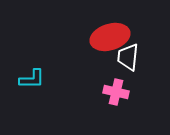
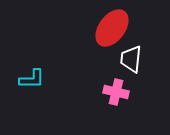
red ellipse: moved 2 px right, 9 px up; rotated 36 degrees counterclockwise
white trapezoid: moved 3 px right, 2 px down
